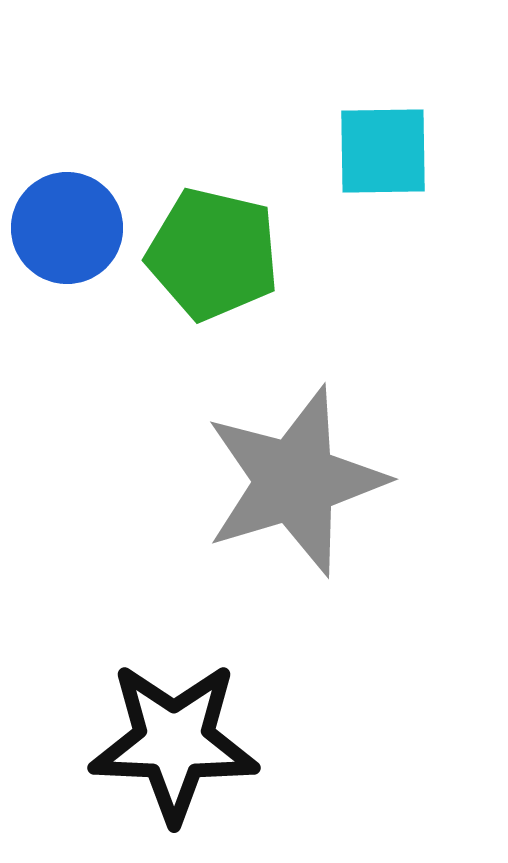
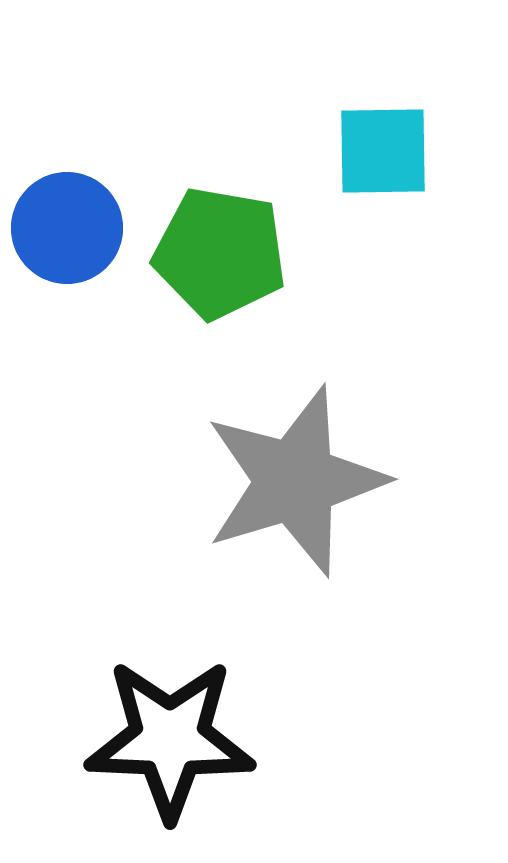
green pentagon: moved 7 px right, 1 px up; rotated 3 degrees counterclockwise
black star: moved 4 px left, 3 px up
